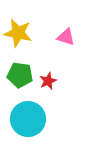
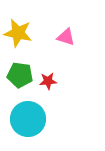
red star: rotated 18 degrees clockwise
